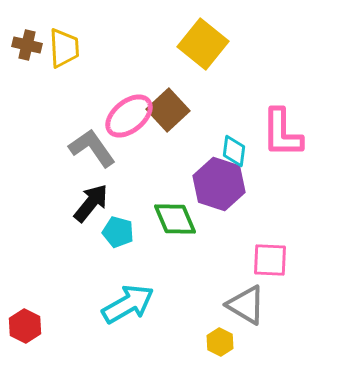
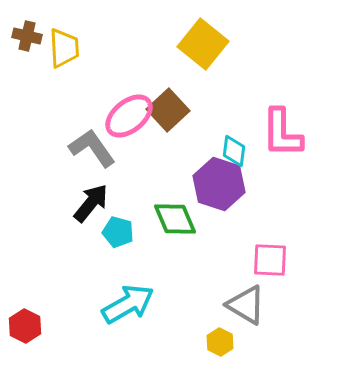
brown cross: moved 9 px up
